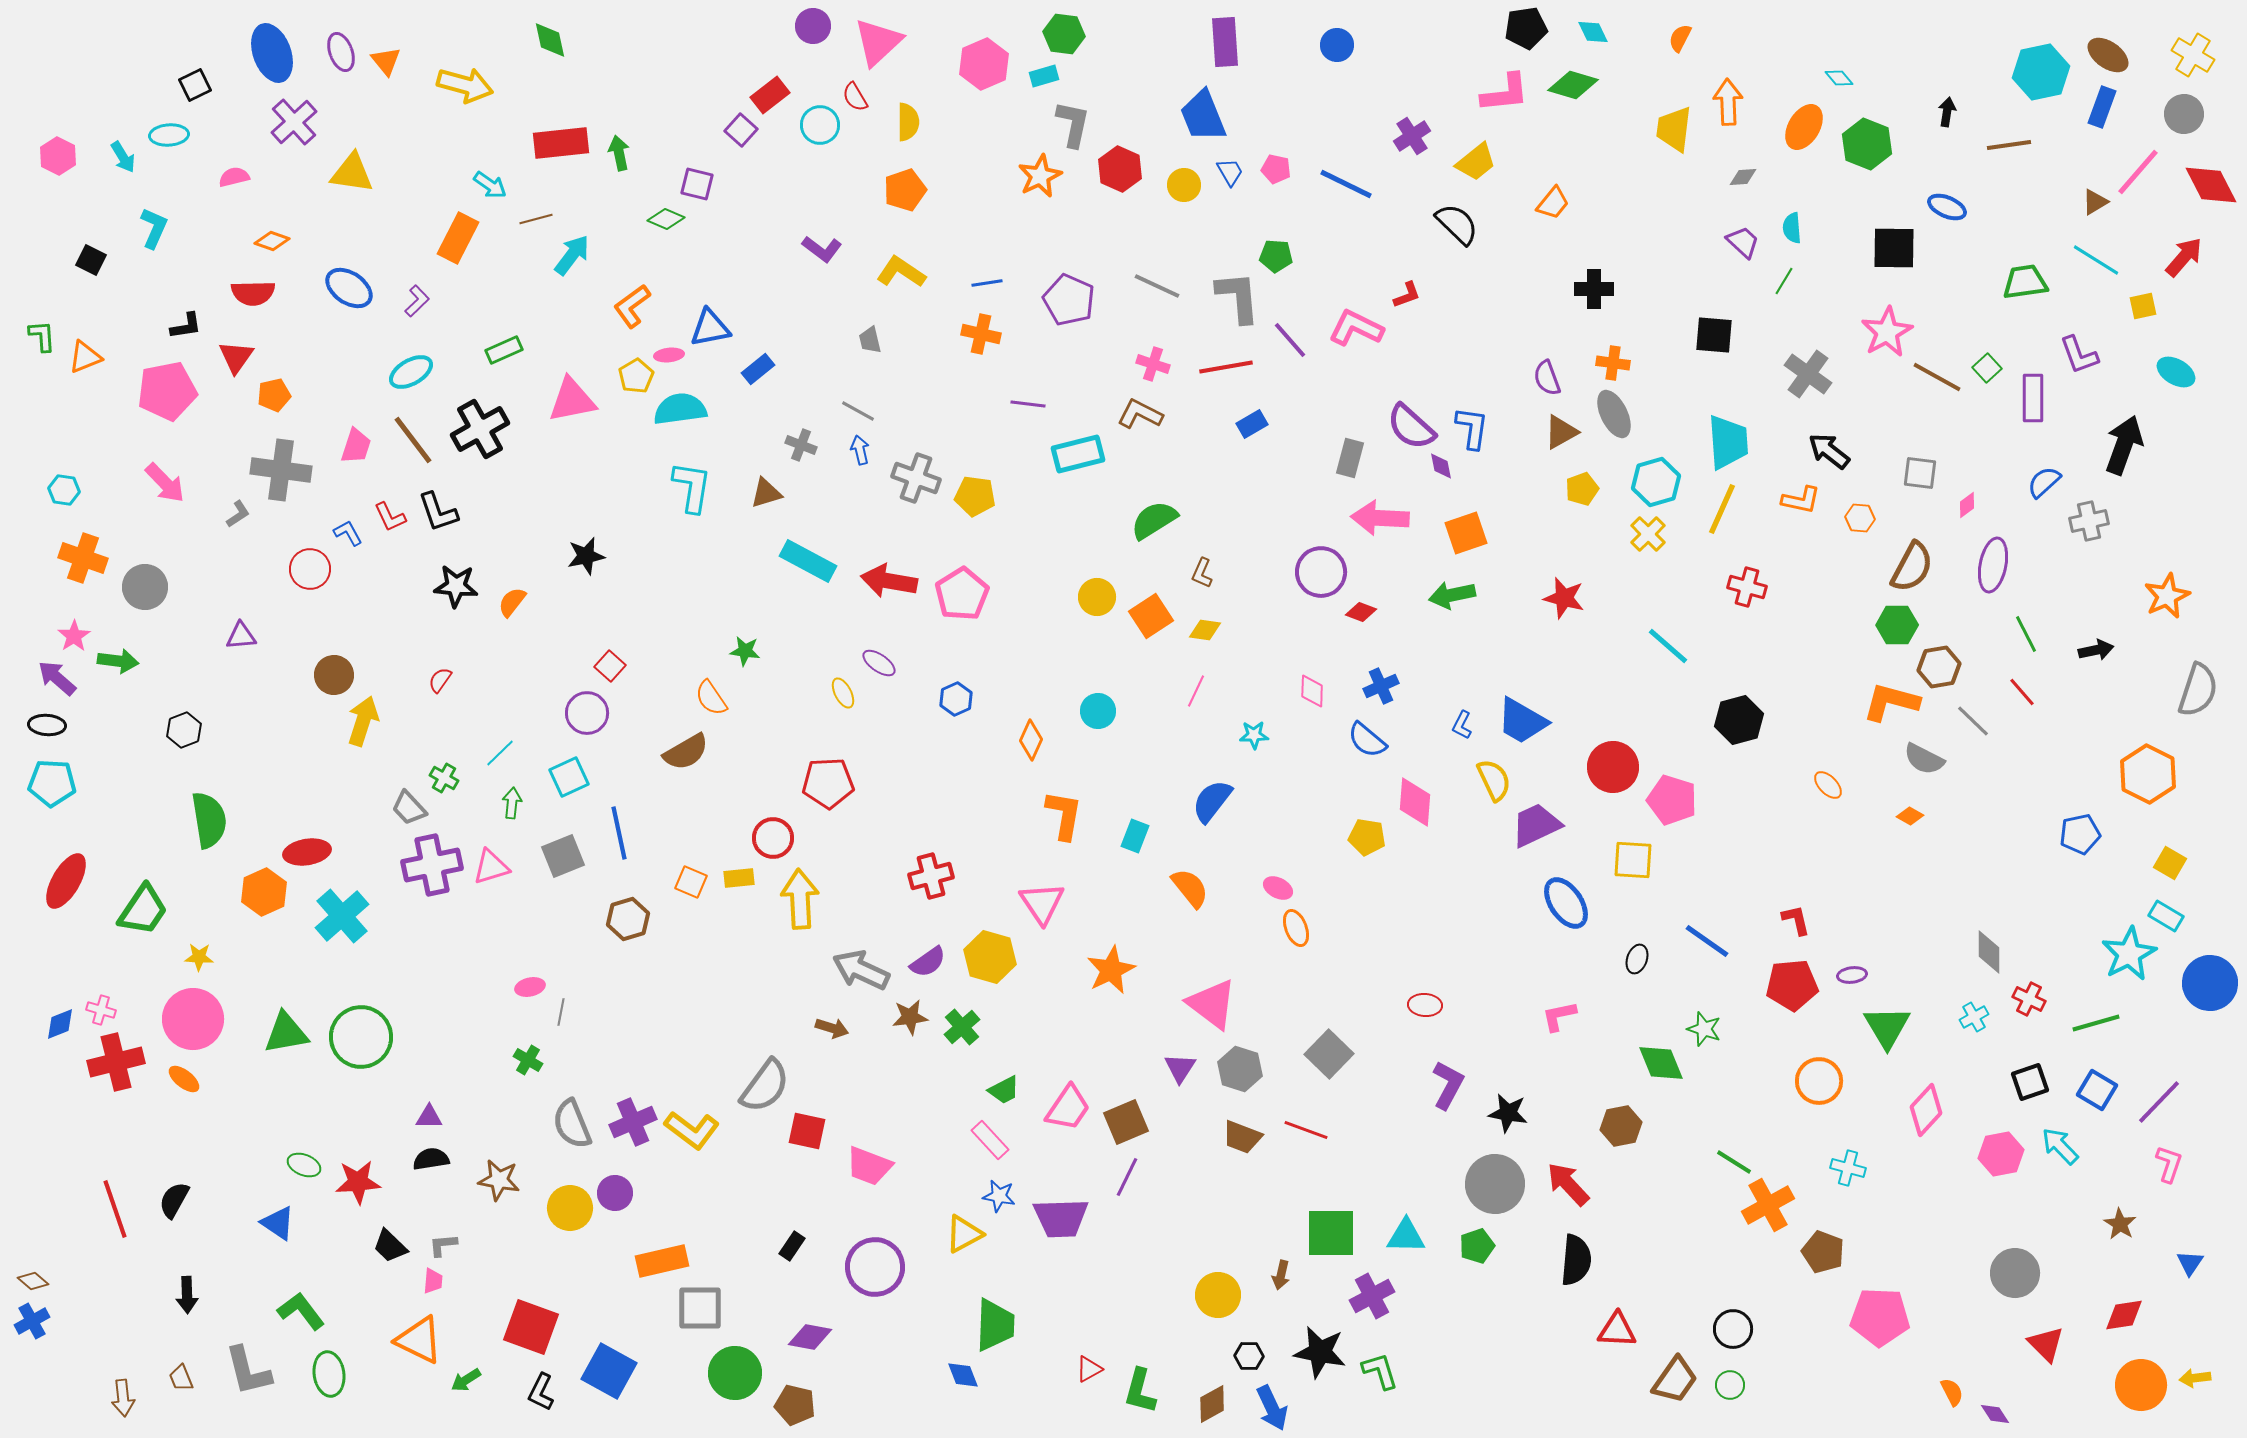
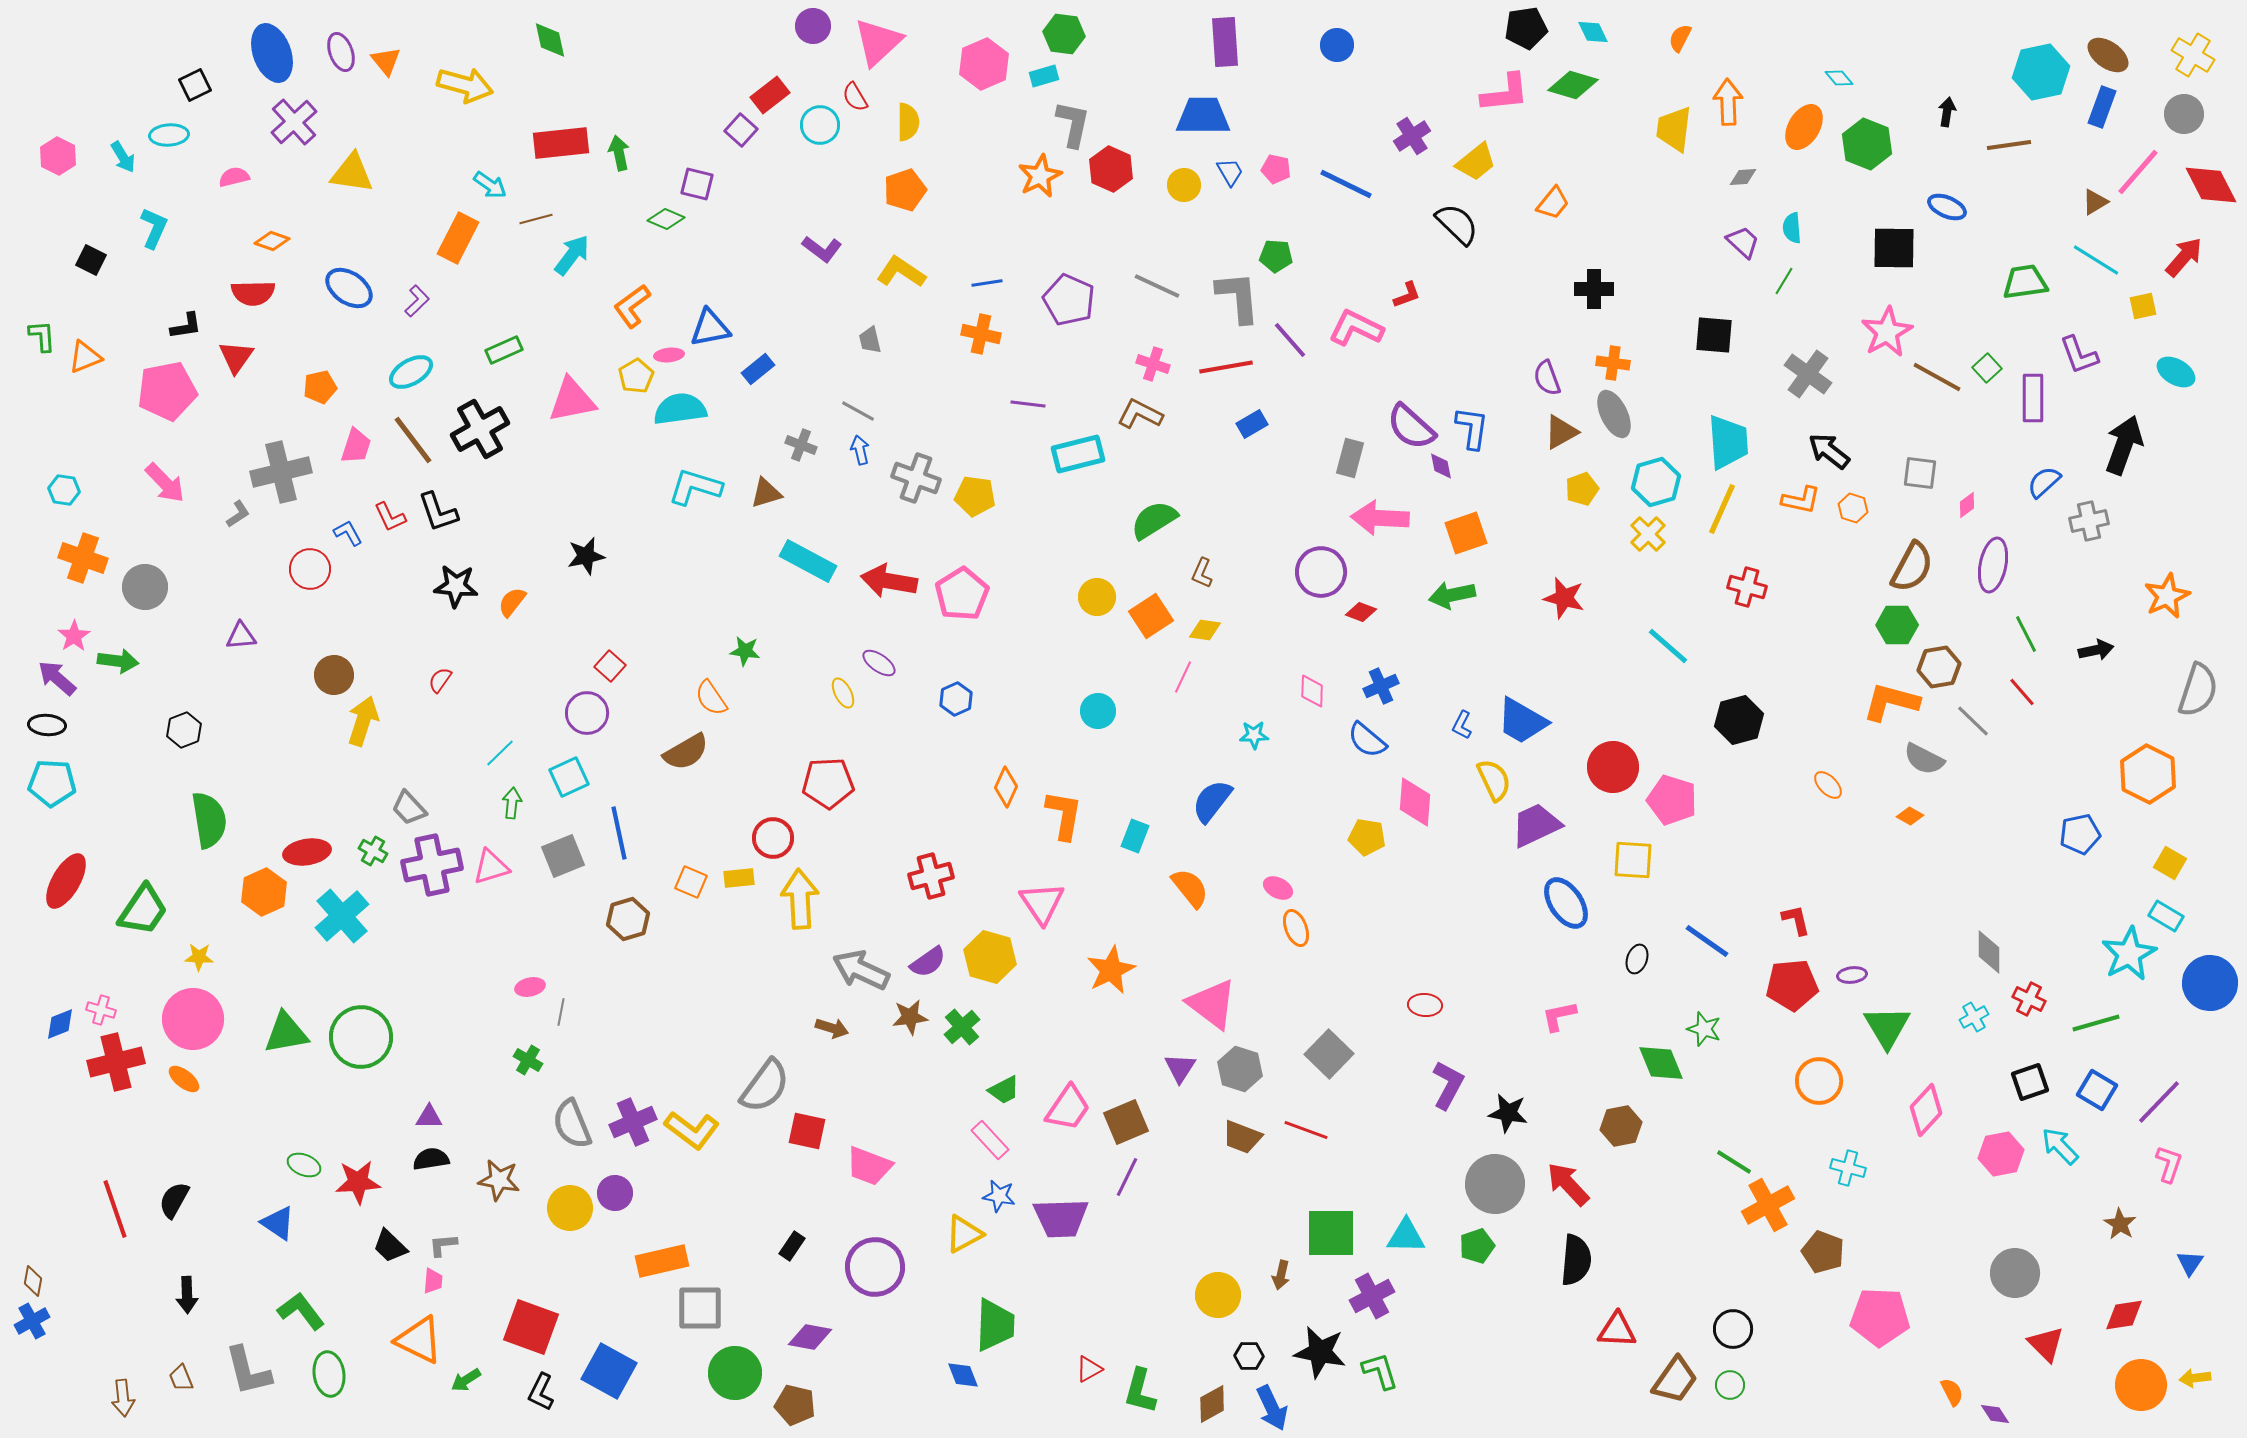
blue trapezoid at (1203, 116): rotated 112 degrees clockwise
red hexagon at (1120, 169): moved 9 px left
orange pentagon at (274, 395): moved 46 px right, 8 px up
gray cross at (281, 470): moved 2 px down; rotated 22 degrees counterclockwise
cyan L-shape at (692, 487): moved 3 px right; rotated 82 degrees counterclockwise
orange hexagon at (1860, 518): moved 7 px left, 10 px up; rotated 12 degrees clockwise
pink line at (1196, 691): moved 13 px left, 14 px up
orange diamond at (1031, 740): moved 25 px left, 47 px down
green cross at (444, 778): moved 71 px left, 73 px down
brown diamond at (33, 1281): rotated 60 degrees clockwise
